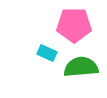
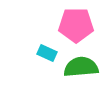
pink pentagon: moved 2 px right
